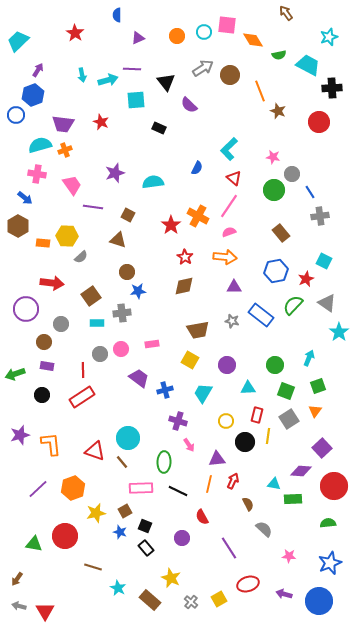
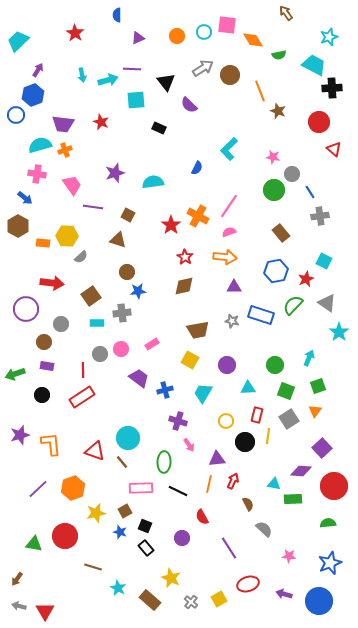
cyan trapezoid at (308, 65): moved 6 px right
red triangle at (234, 178): moved 100 px right, 29 px up
blue rectangle at (261, 315): rotated 20 degrees counterclockwise
pink rectangle at (152, 344): rotated 24 degrees counterclockwise
